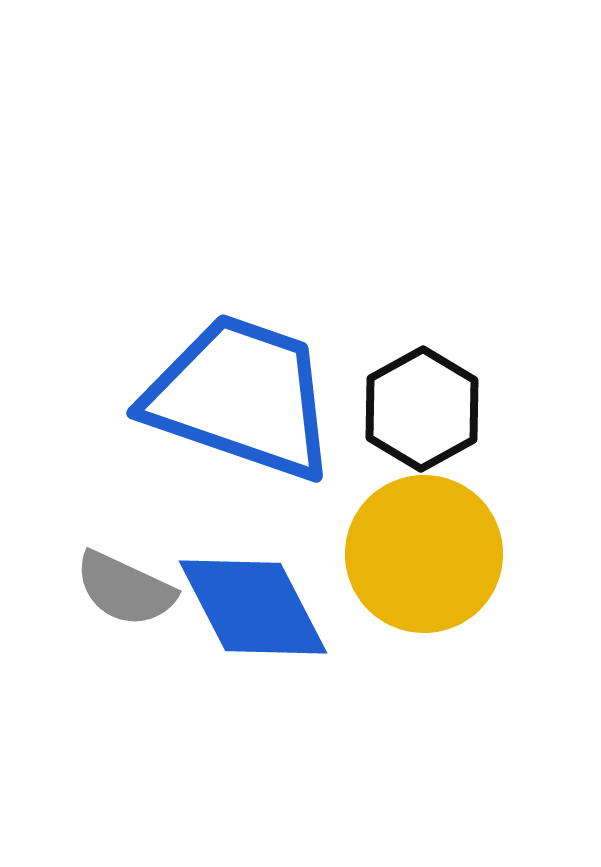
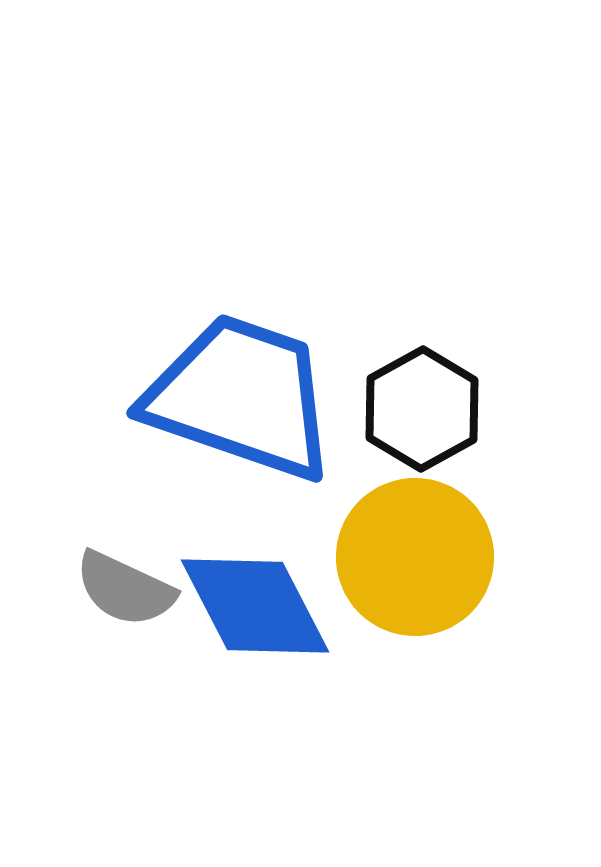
yellow circle: moved 9 px left, 3 px down
blue diamond: moved 2 px right, 1 px up
